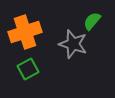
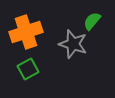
orange cross: moved 1 px right
